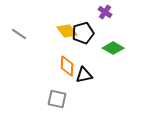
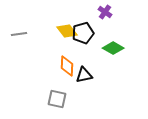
gray line: rotated 42 degrees counterclockwise
